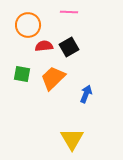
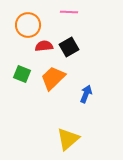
green square: rotated 12 degrees clockwise
yellow triangle: moved 4 px left; rotated 20 degrees clockwise
